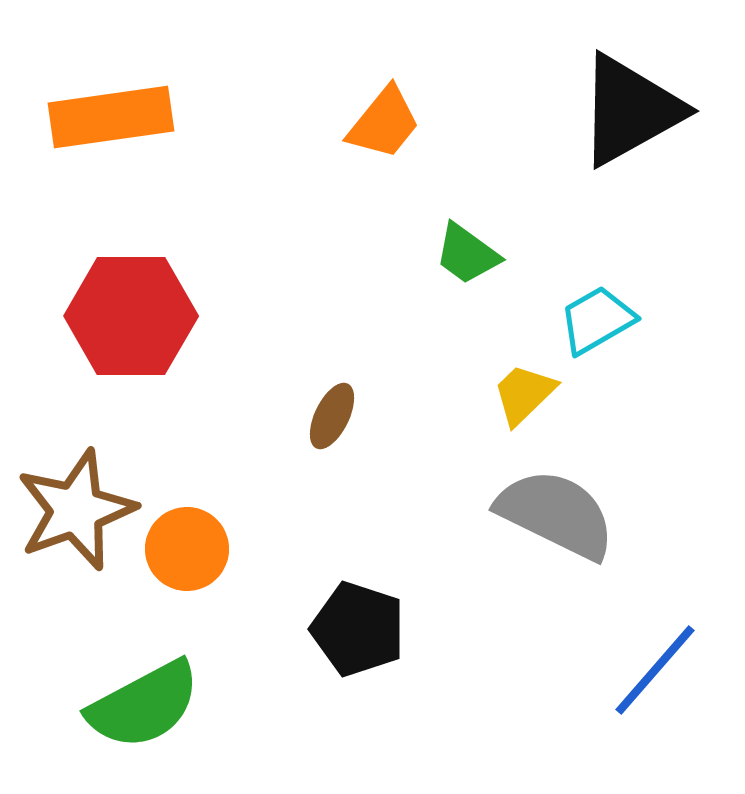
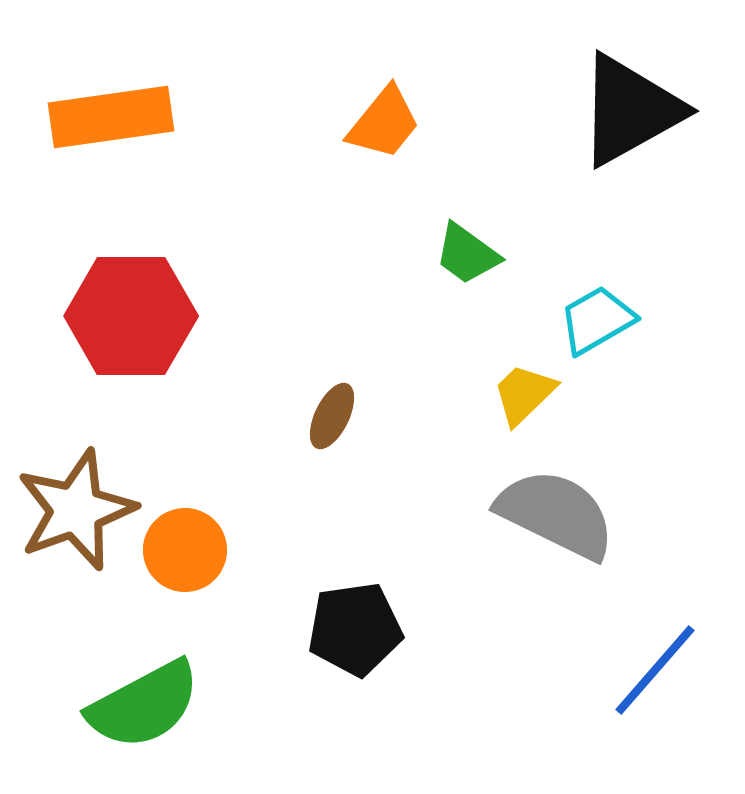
orange circle: moved 2 px left, 1 px down
black pentagon: moved 3 px left; rotated 26 degrees counterclockwise
